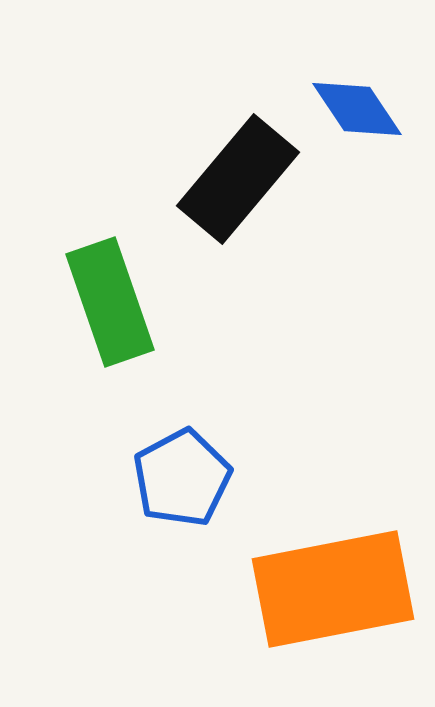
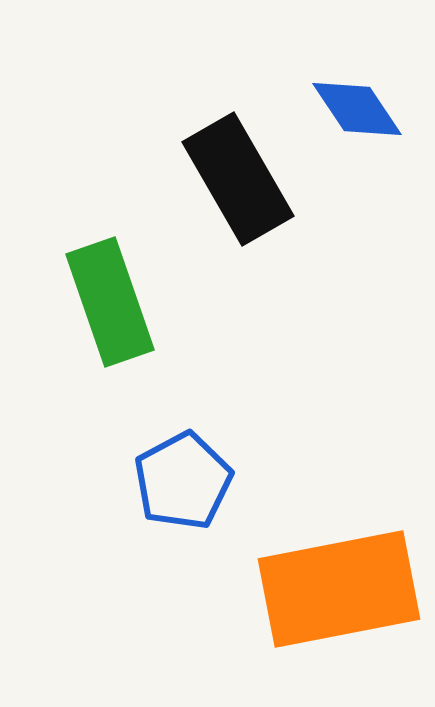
black rectangle: rotated 70 degrees counterclockwise
blue pentagon: moved 1 px right, 3 px down
orange rectangle: moved 6 px right
